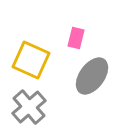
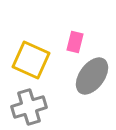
pink rectangle: moved 1 px left, 4 px down
gray cross: rotated 24 degrees clockwise
